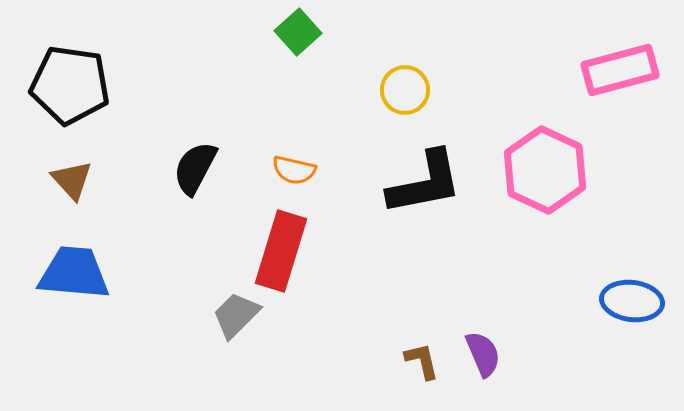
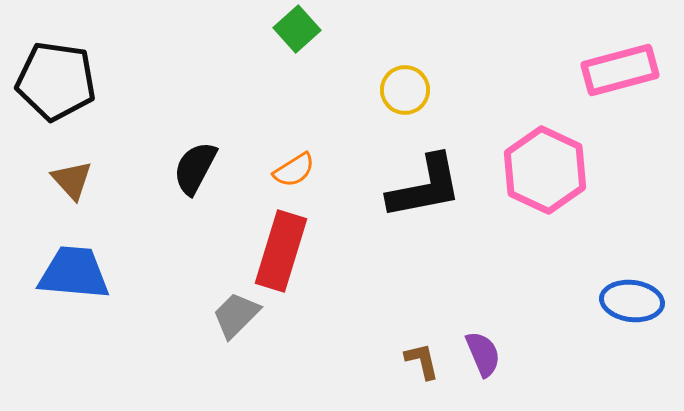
green square: moved 1 px left, 3 px up
black pentagon: moved 14 px left, 4 px up
orange semicircle: rotated 45 degrees counterclockwise
black L-shape: moved 4 px down
